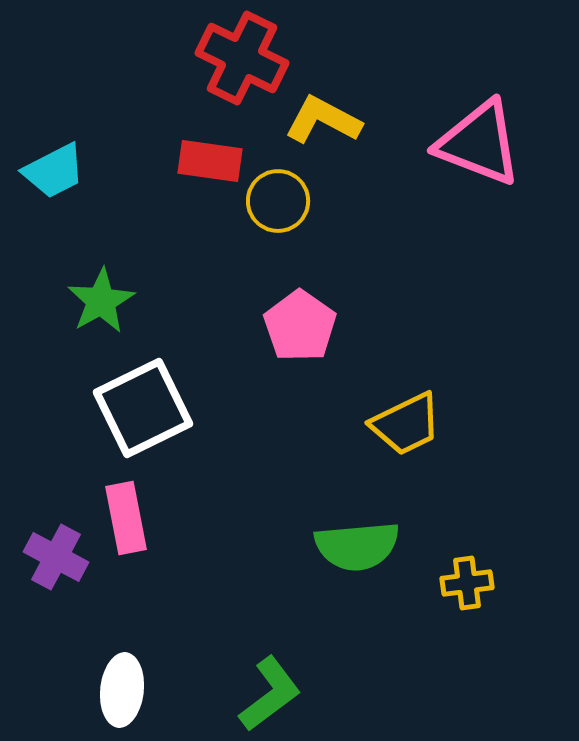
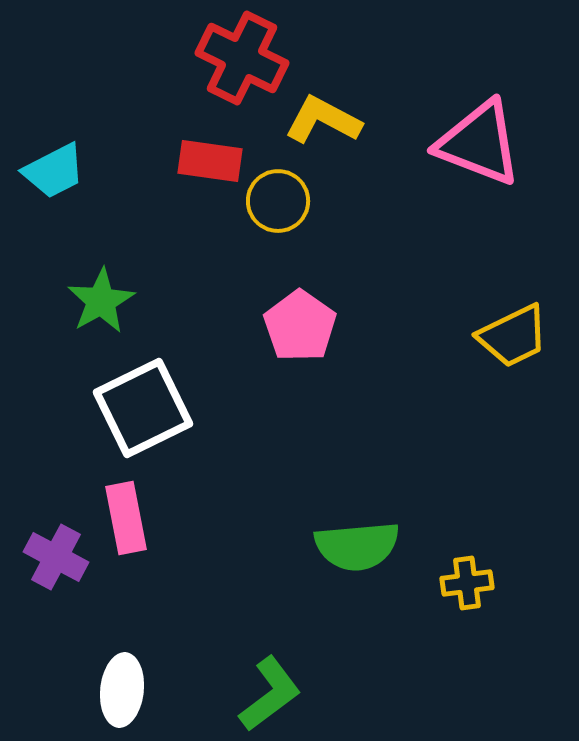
yellow trapezoid: moved 107 px right, 88 px up
